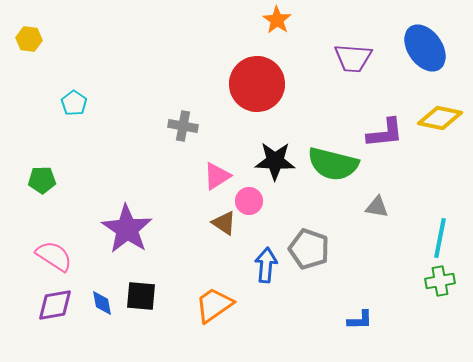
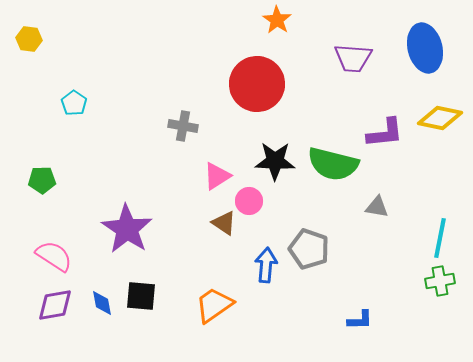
blue ellipse: rotated 21 degrees clockwise
